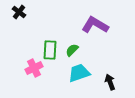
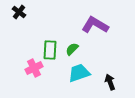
green semicircle: moved 1 px up
